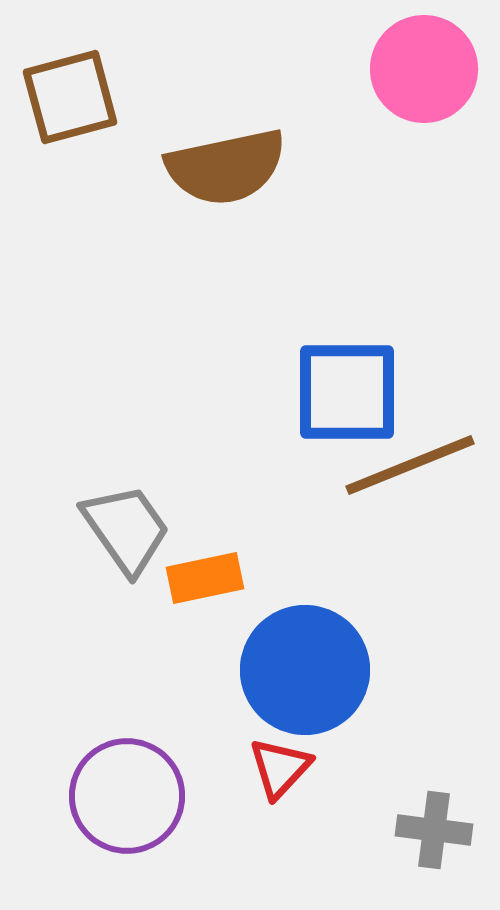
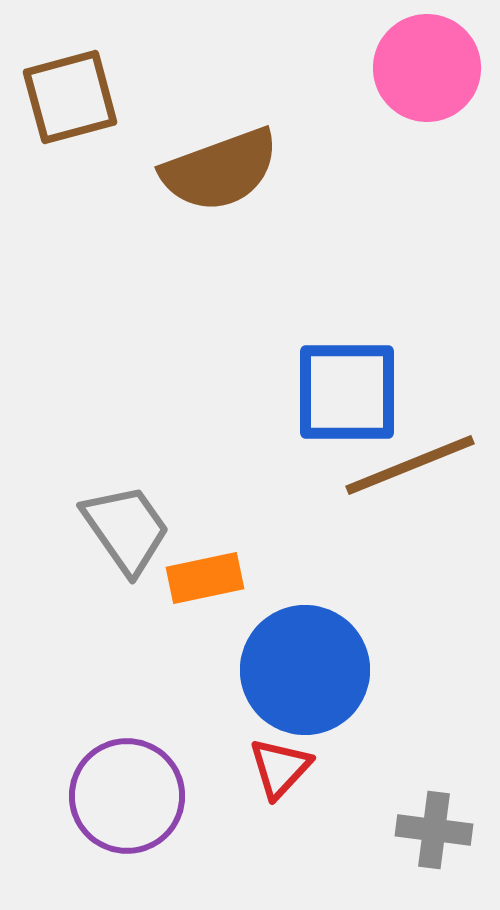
pink circle: moved 3 px right, 1 px up
brown semicircle: moved 6 px left, 3 px down; rotated 8 degrees counterclockwise
